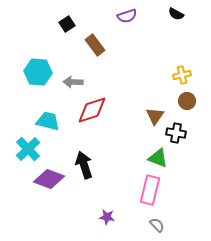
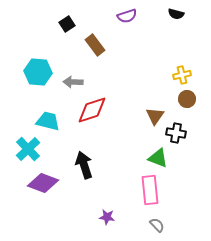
black semicircle: rotated 14 degrees counterclockwise
brown circle: moved 2 px up
purple diamond: moved 6 px left, 4 px down
pink rectangle: rotated 20 degrees counterclockwise
